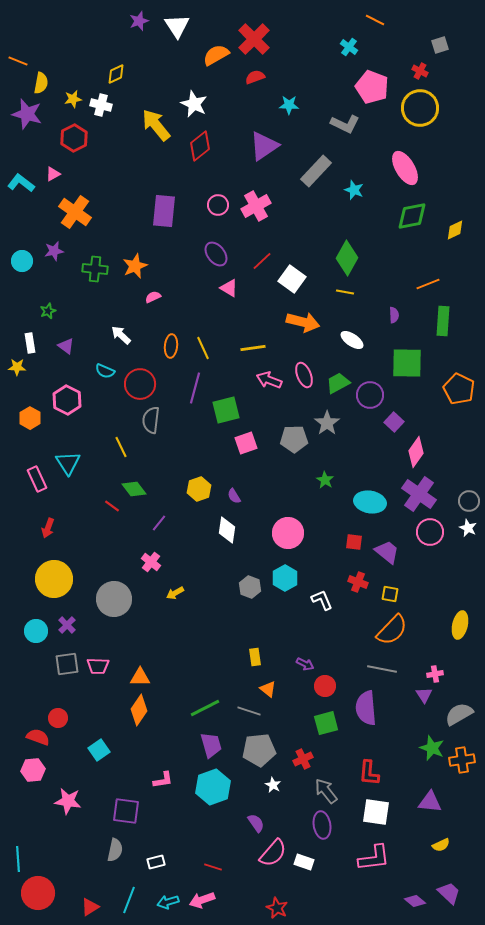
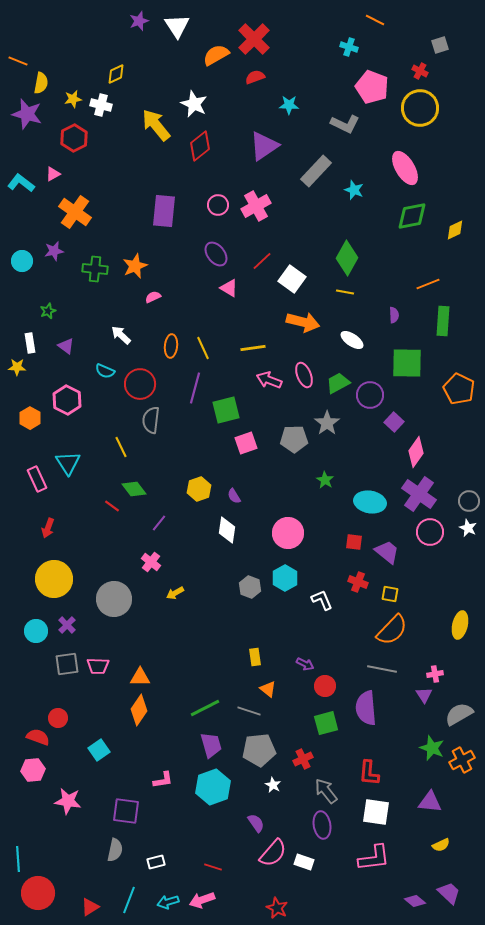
cyan cross at (349, 47): rotated 18 degrees counterclockwise
orange cross at (462, 760): rotated 20 degrees counterclockwise
